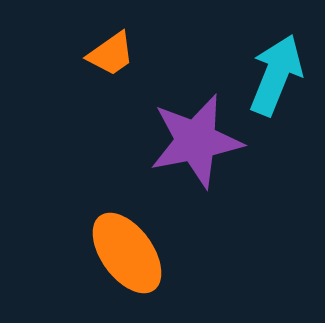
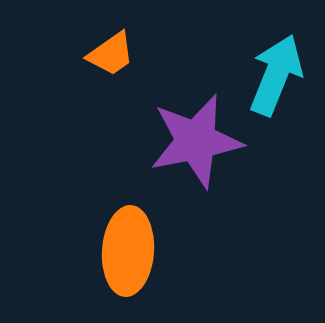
orange ellipse: moved 1 px right, 2 px up; rotated 40 degrees clockwise
